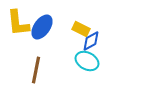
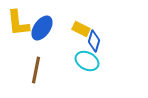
blue ellipse: moved 1 px down
blue diamond: moved 3 px right; rotated 45 degrees counterclockwise
